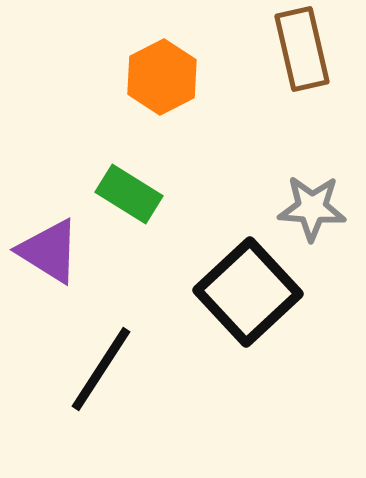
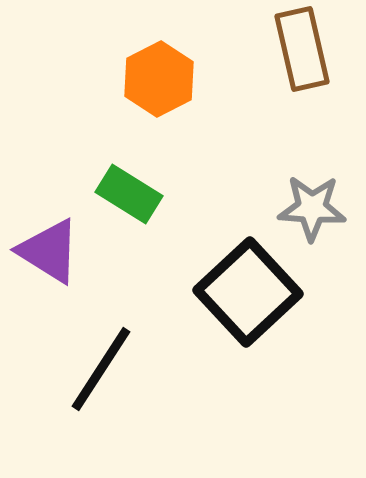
orange hexagon: moved 3 px left, 2 px down
